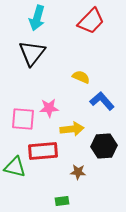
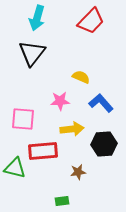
blue L-shape: moved 1 px left, 2 px down
pink star: moved 11 px right, 7 px up
black hexagon: moved 2 px up
green triangle: moved 1 px down
brown star: rotated 14 degrees counterclockwise
